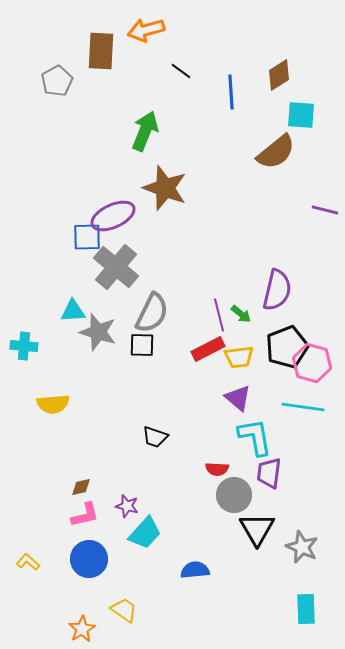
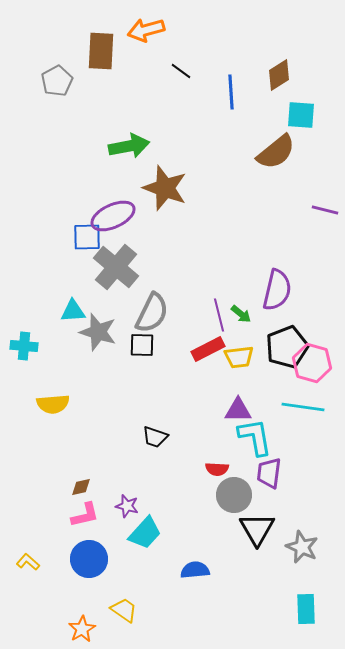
green arrow at (145, 131): moved 16 px left, 15 px down; rotated 57 degrees clockwise
purple triangle at (238, 398): moved 12 px down; rotated 40 degrees counterclockwise
